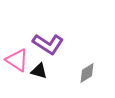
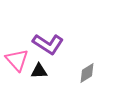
pink triangle: rotated 15 degrees clockwise
black triangle: rotated 18 degrees counterclockwise
